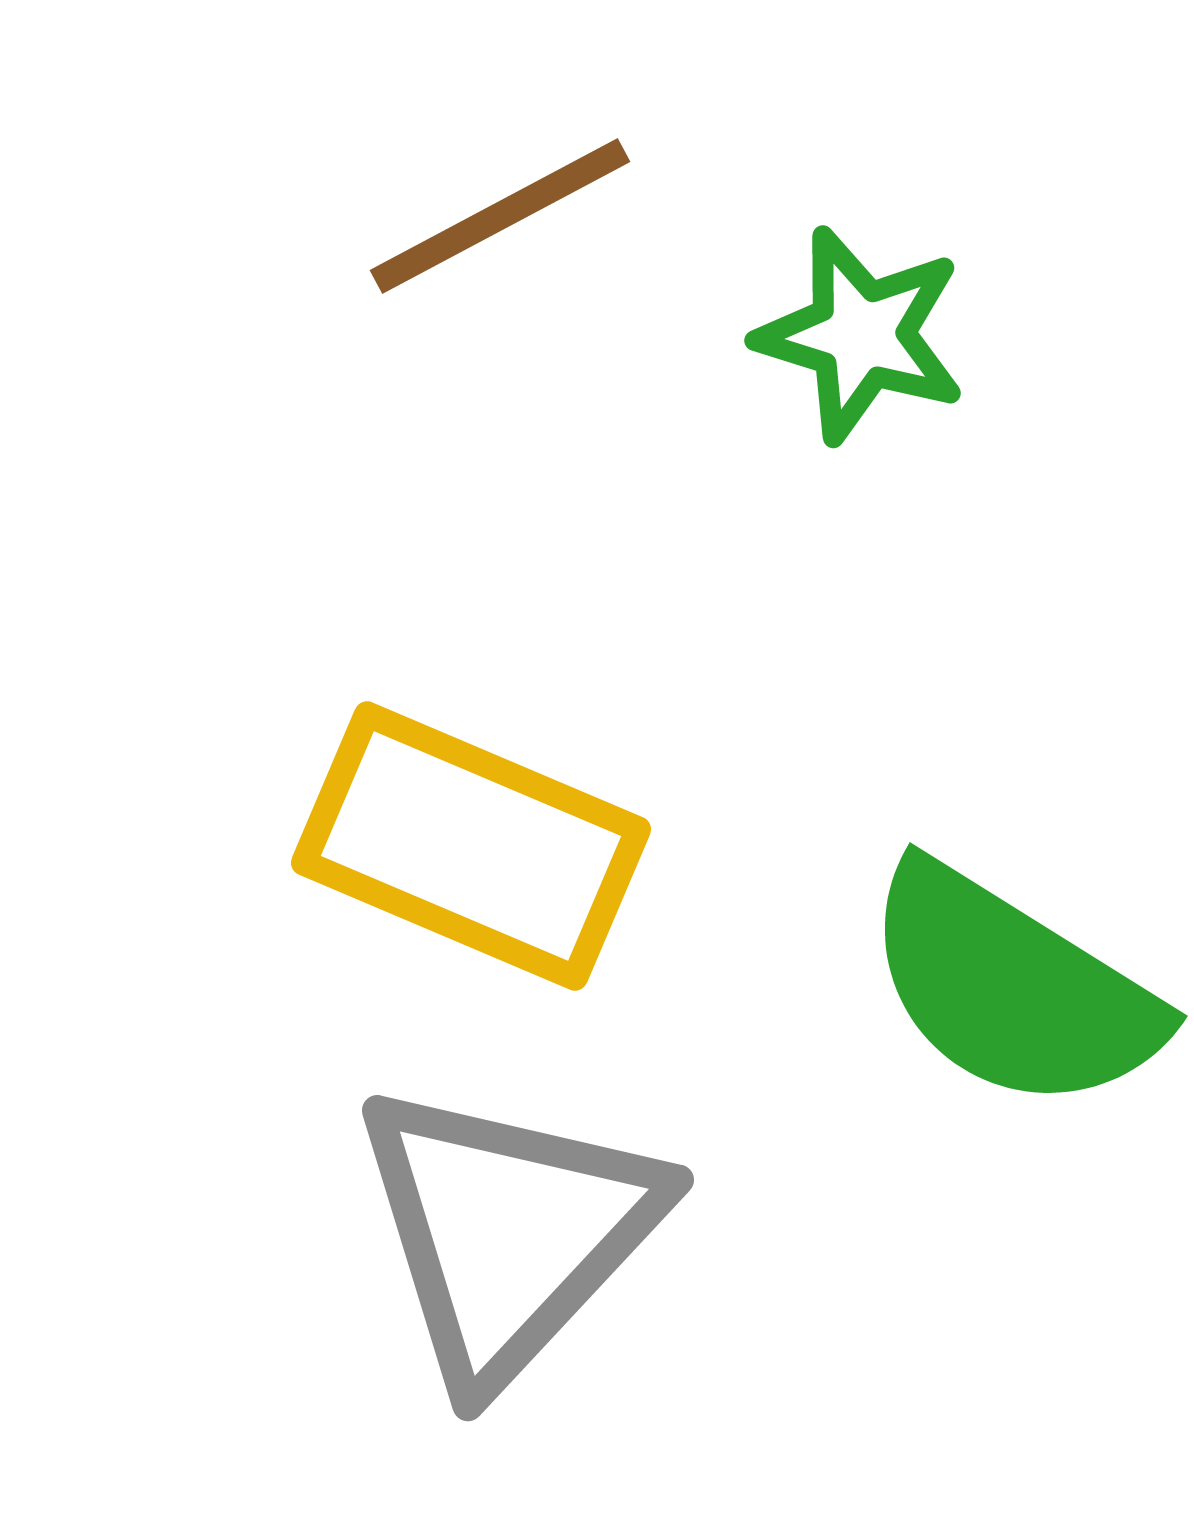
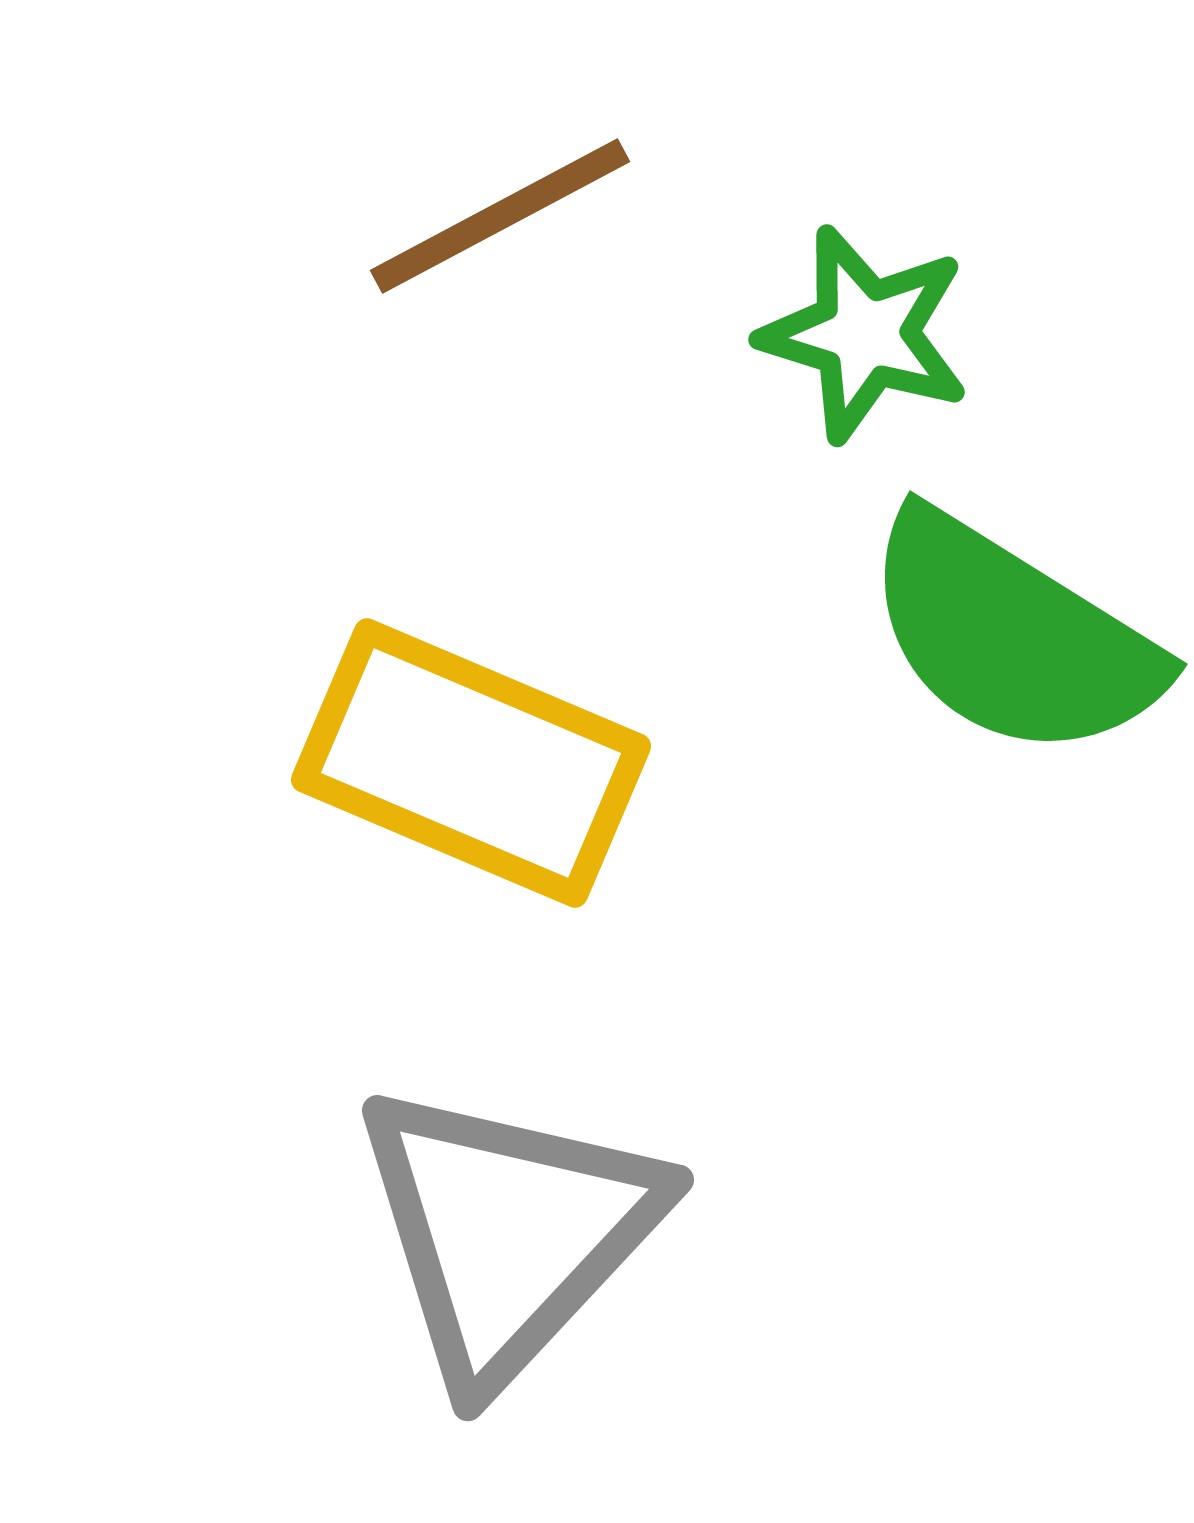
green star: moved 4 px right, 1 px up
yellow rectangle: moved 83 px up
green semicircle: moved 352 px up
